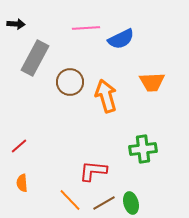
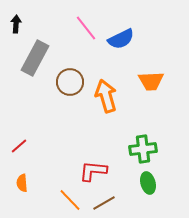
black arrow: rotated 90 degrees counterclockwise
pink line: rotated 56 degrees clockwise
orange trapezoid: moved 1 px left, 1 px up
green ellipse: moved 17 px right, 20 px up
